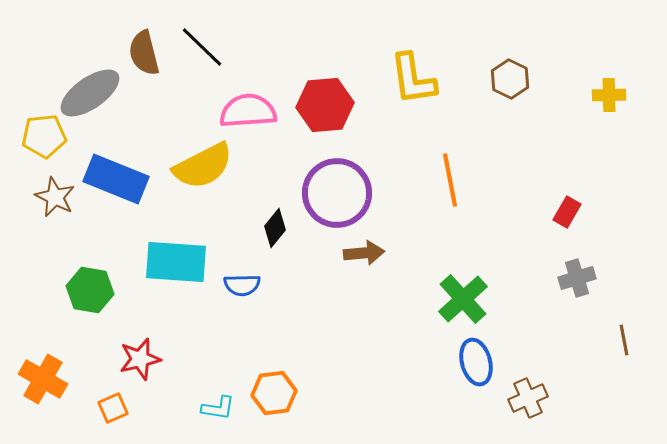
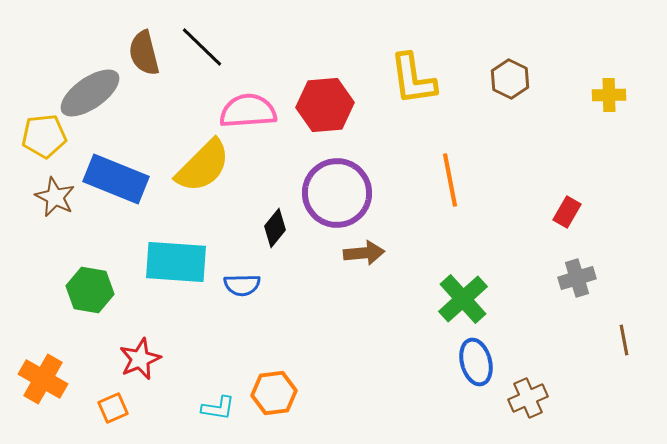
yellow semicircle: rotated 18 degrees counterclockwise
red star: rotated 9 degrees counterclockwise
